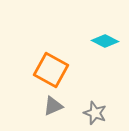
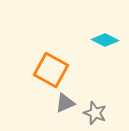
cyan diamond: moved 1 px up
gray triangle: moved 12 px right, 3 px up
